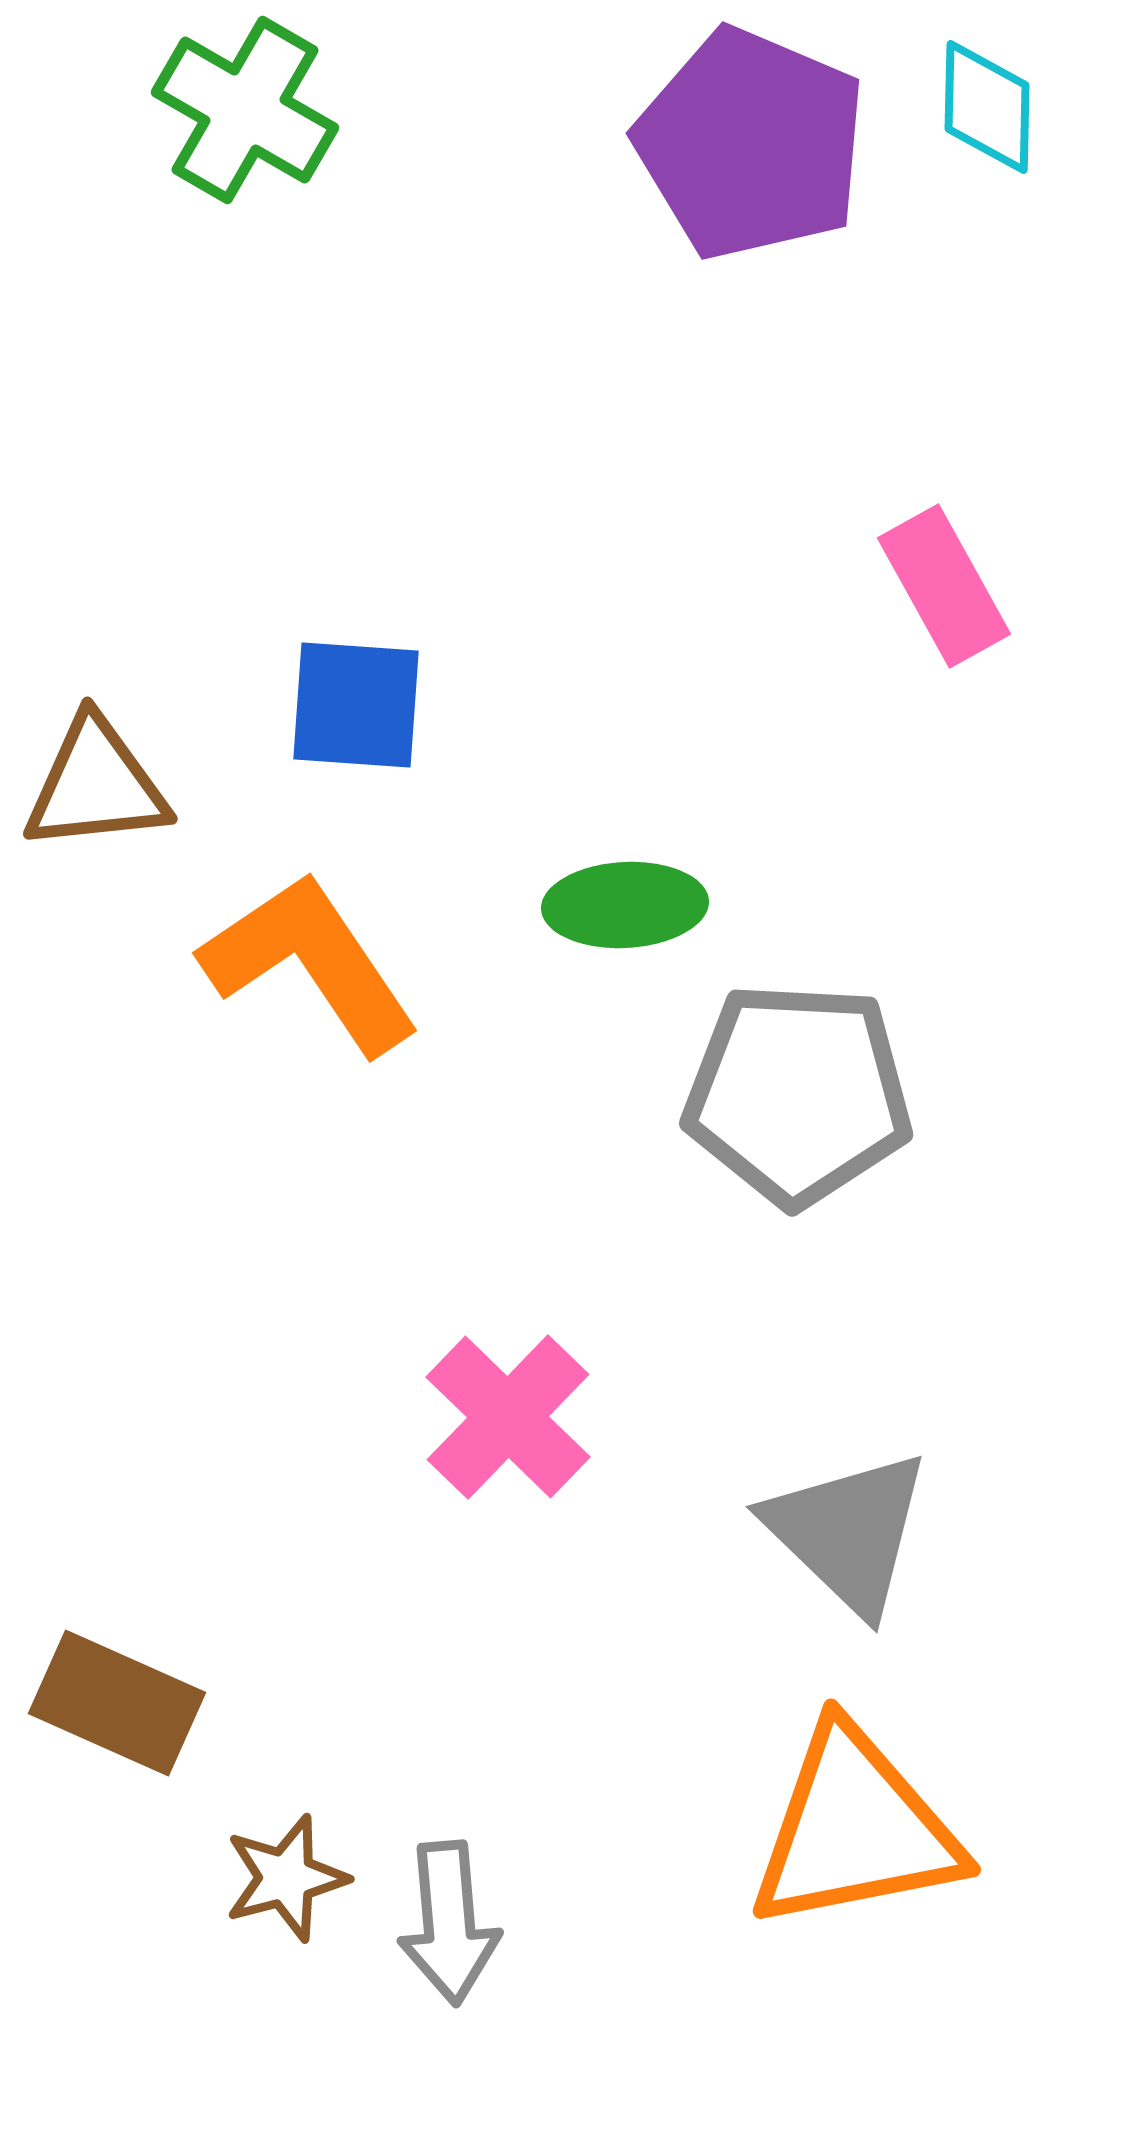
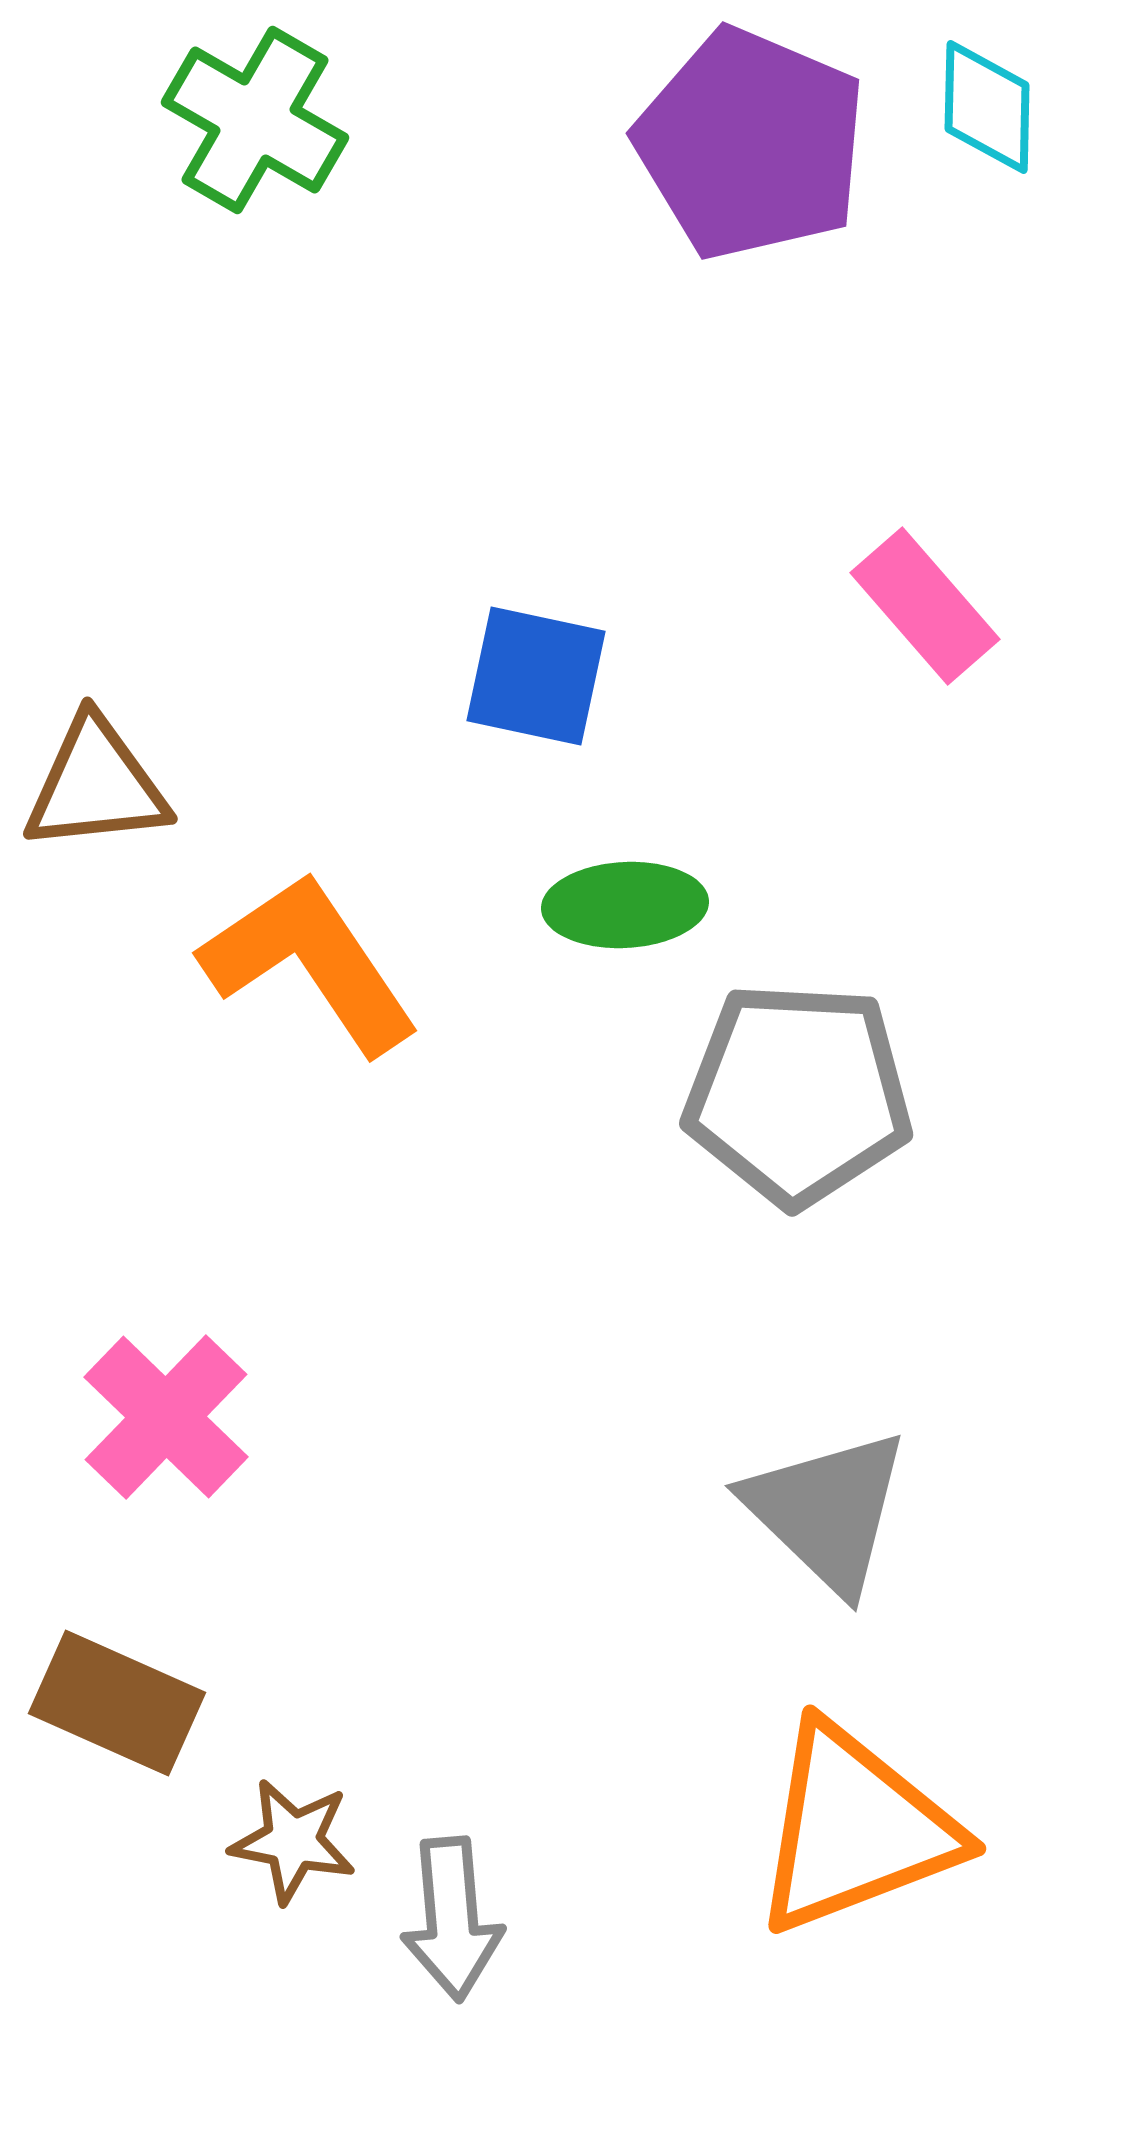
green cross: moved 10 px right, 10 px down
pink rectangle: moved 19 px left, 20 px down; rotated 12 degrees counterclockwise
blue square: moved 180 px right, 29 px up; rotated 8 degrees clockwise
pink cross: moved 342 px left
gray triangle: moved 21 px left, 21 px up
orange triangle: rotated 10 degrees counterclockwise
brown star: moved 7 px right, 37 px up; rotated 26 degrees clockwise
gray arrow: moved 3 px right, 4 px up
